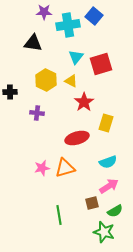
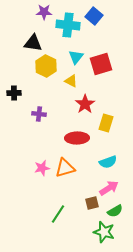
cyan cross: rotated 15 degrees clockwise
yellow hexagon: moved 14 px up
black cross: moved 4 px right, 1 px down
red star: moved 1 px right, 2 px down
purple cross: moved 2 px right, 1 px down
red ellipse: rotated 15 degrees clockwise
pink arrow: moved 2 px down
green line: moved 1 px left, 1 px up; rotated 42 degrees clockwise
